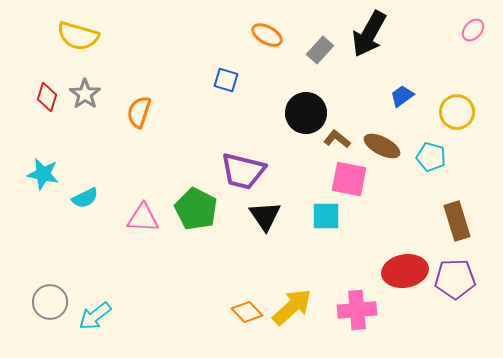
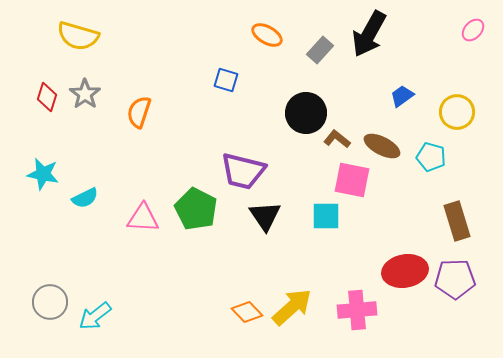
pink square: moved 3 px right, 1 px down
